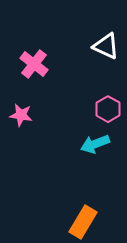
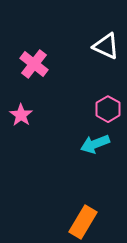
pink star: rotated 25 degrees clockwise
